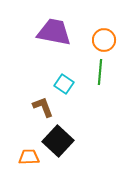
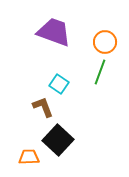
purple trapezoid: rotated 9 degrees clockwise
orange circle: moved 1 px right, 2 px down
green line: rotated 15 degrees clockwise
cyan square: moved 5 px left
black square: moved 1 px up
